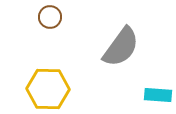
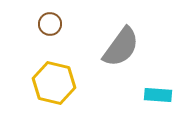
brown circle: moved 7 px down
yellow hexagon: moved 6 px right, 6 px up; rotated 12 degrees clockwise
